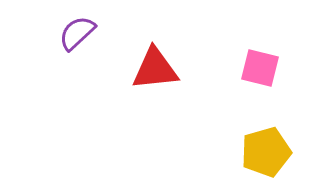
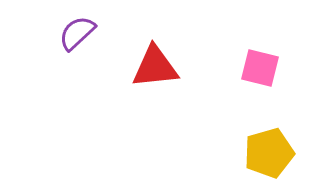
red triangle: moved 2 px up
yellow pentagon: moved 3 px right, 1 px down
